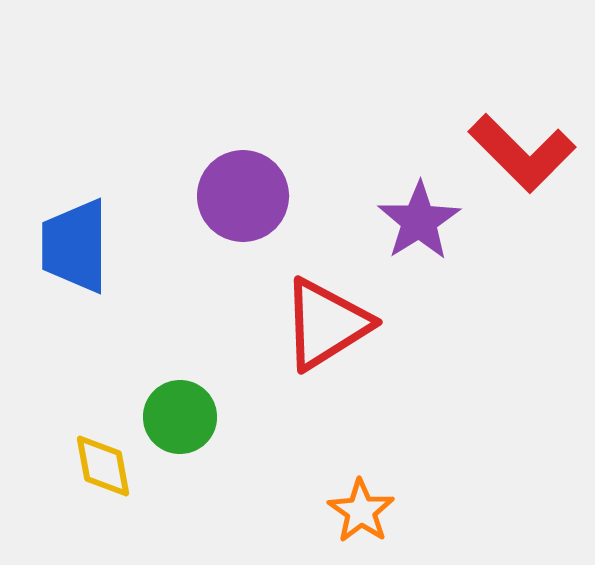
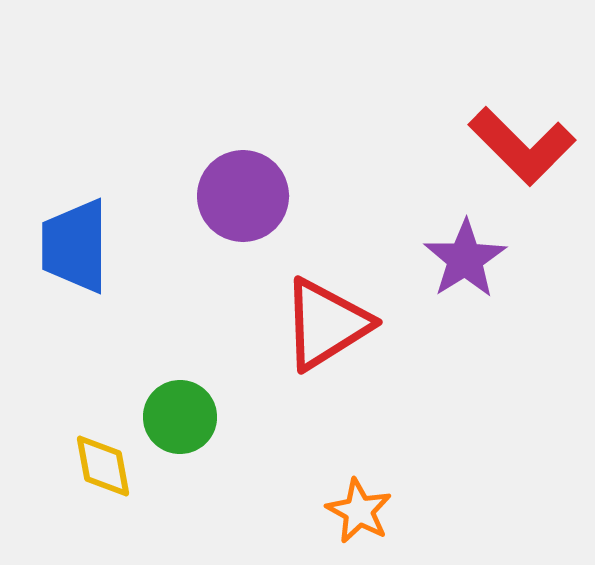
red L-shape: moved 7 px up
purple star: moved 46 px right, 38 px down
orange star: moved 2 px left; rotated 6 degrees counterclockwise
